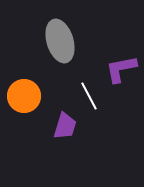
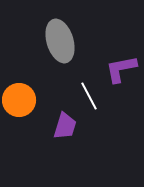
orange circle: moved 5 px left, 4 px down
